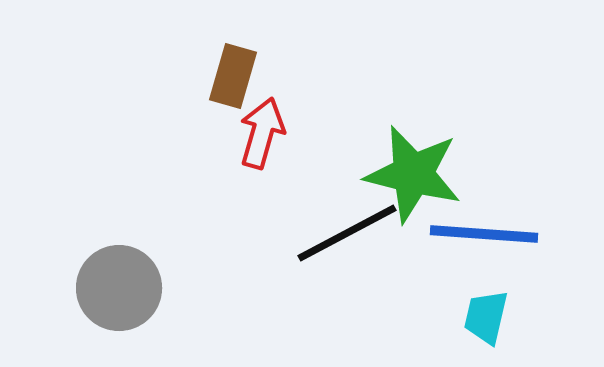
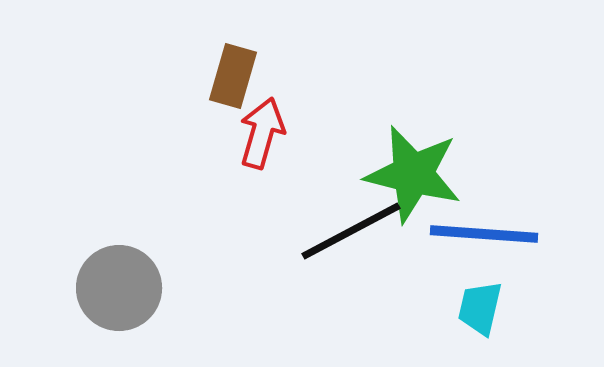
black line: moved 4 px right, 2 px up
cyan trapezoid: moved 6 px left, 9 px up
